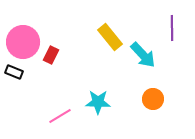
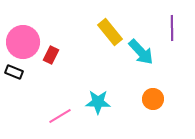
yellow rectangle: moved 5 px up
cyan arrow: moved 2 px left, 3 px up
